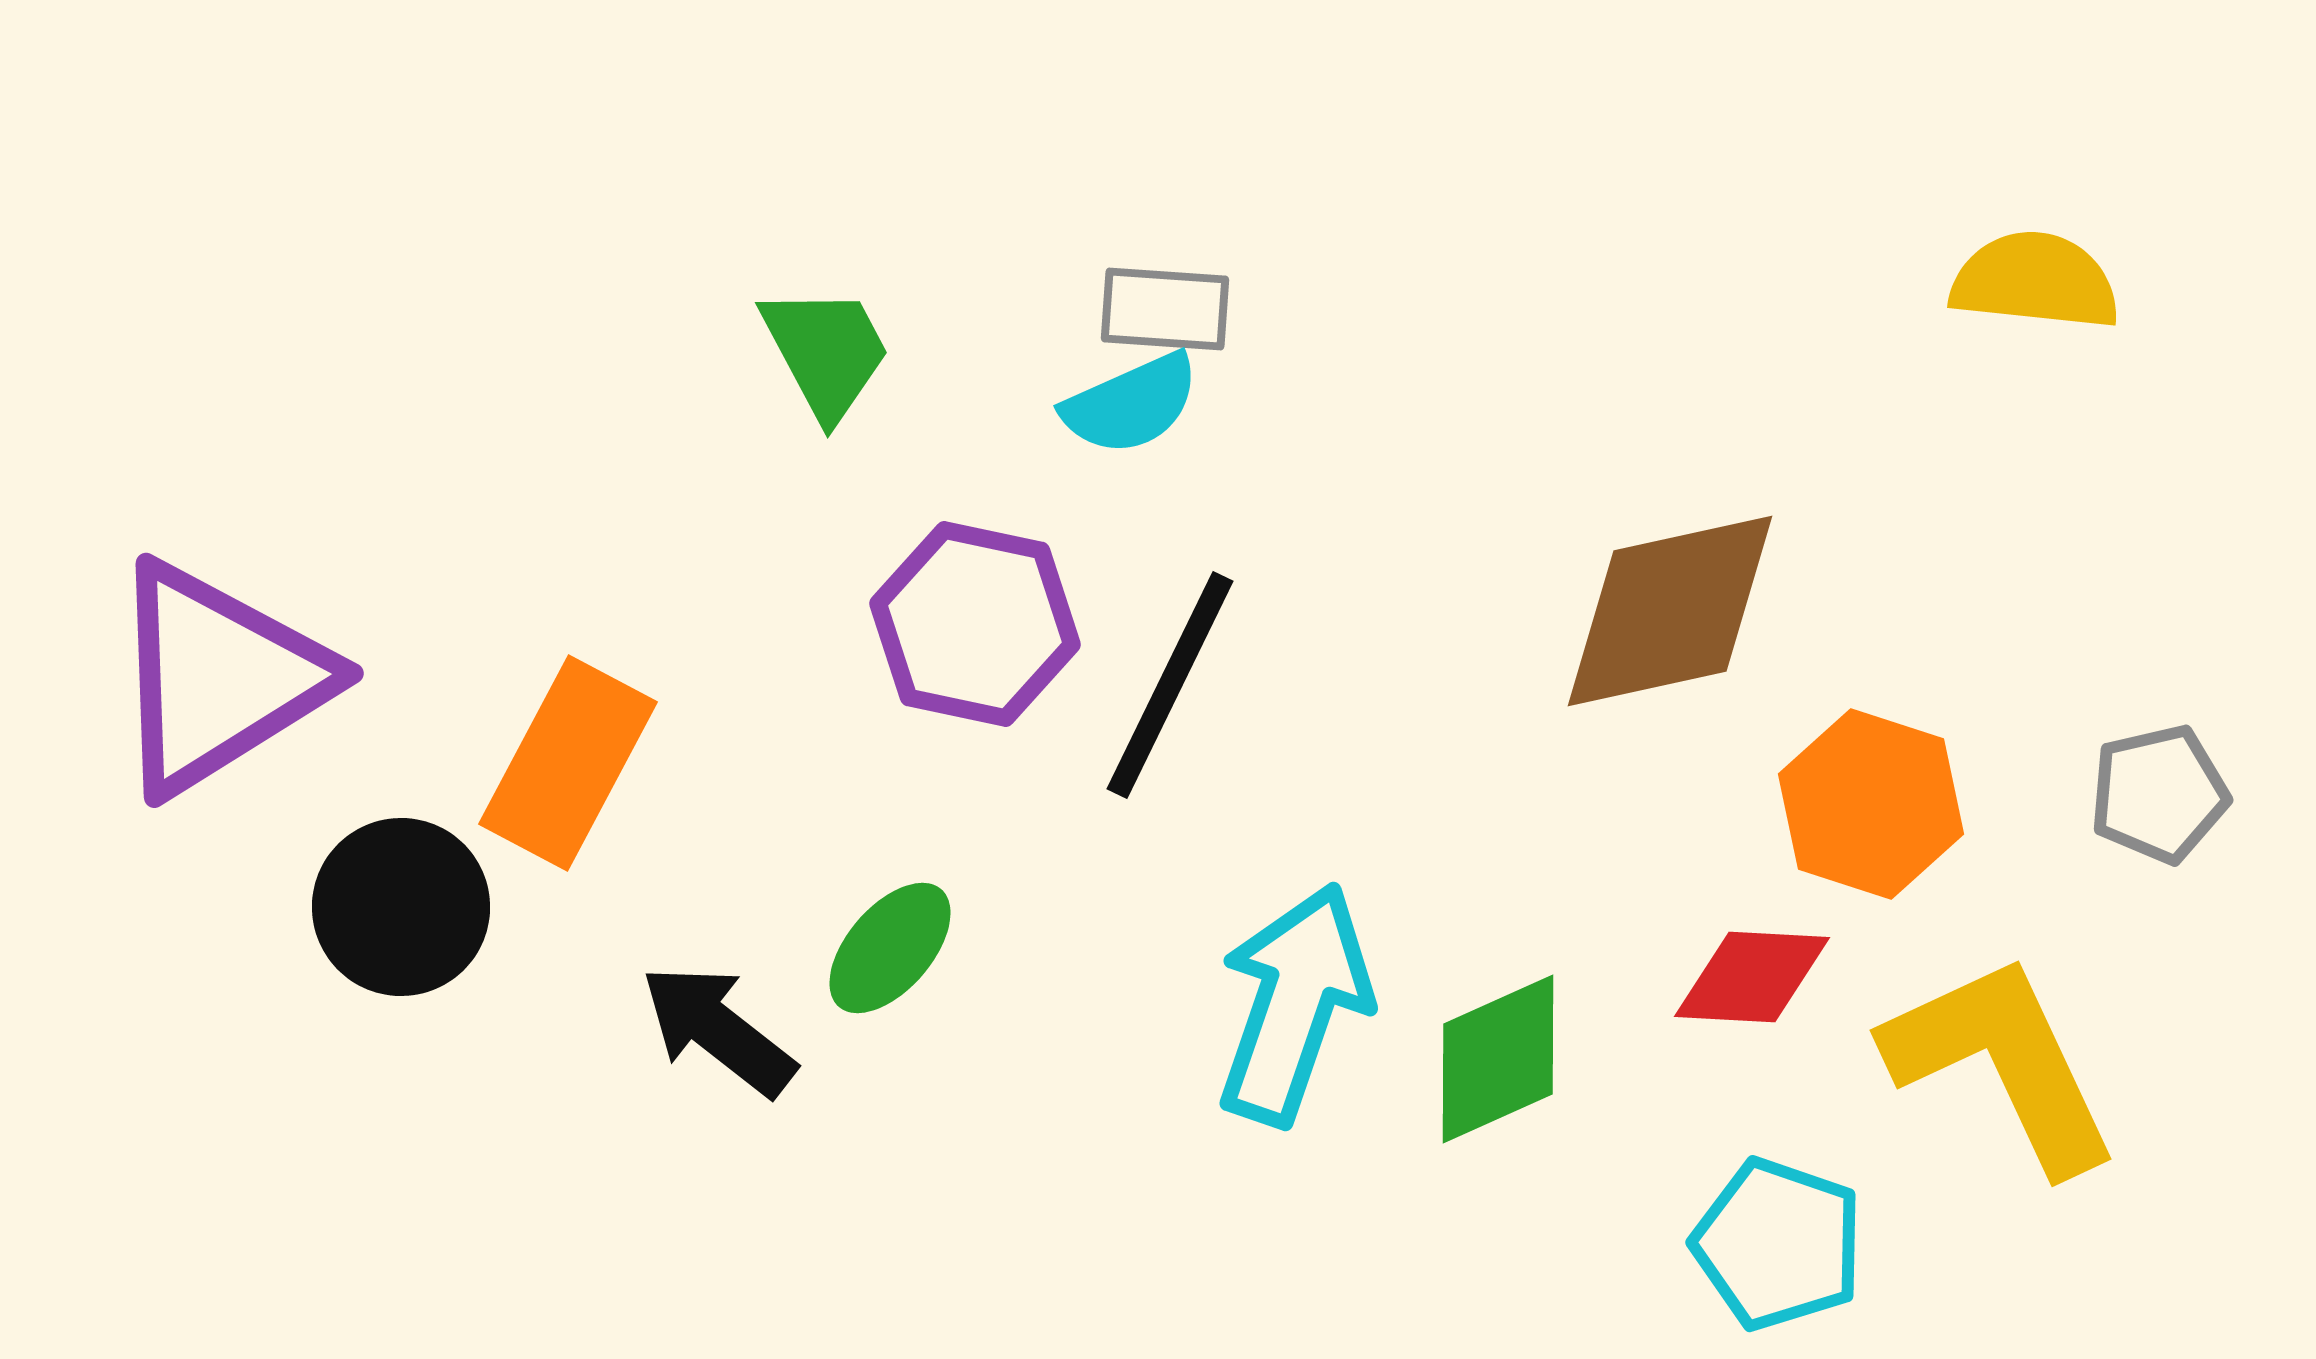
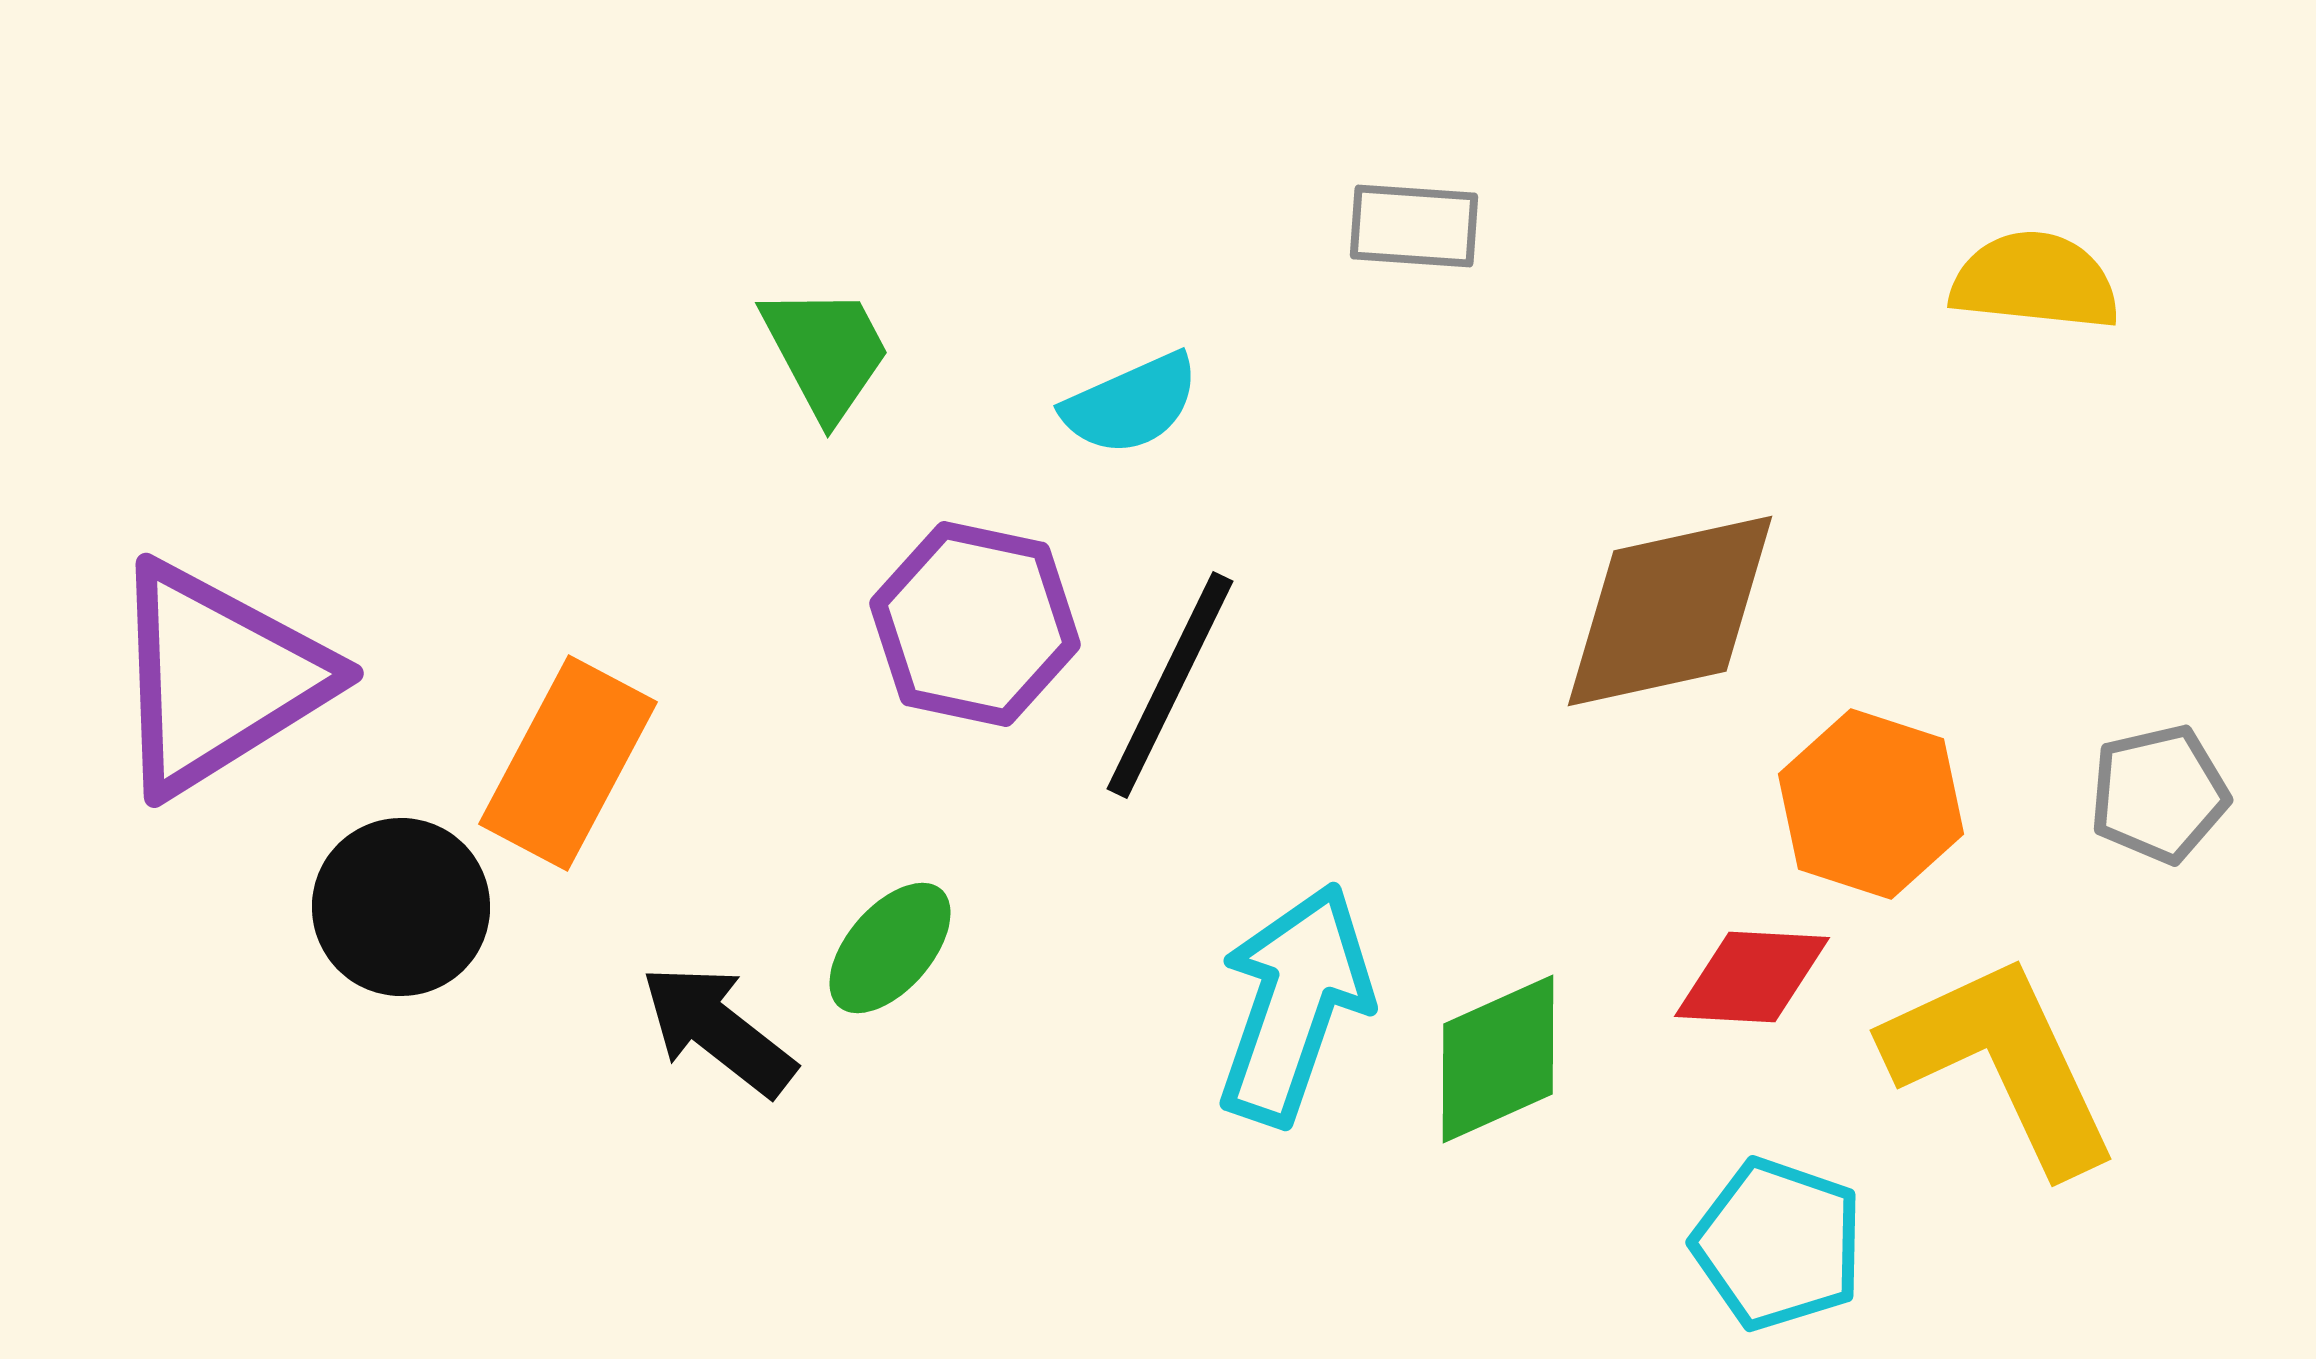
gray rectangle: moved 249 px right, 83 px up
